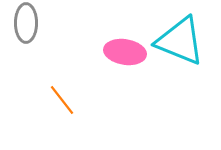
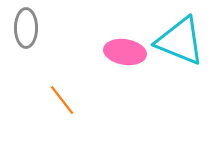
gray ellipse: moved 5 px down
